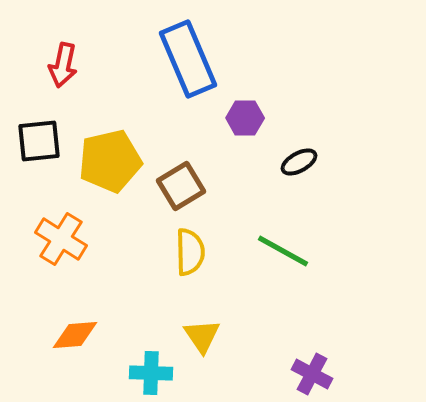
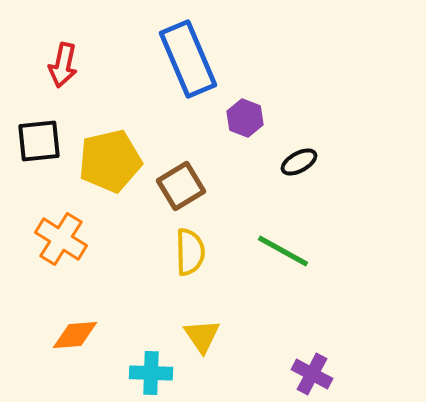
purple hexagon: rotated 21 degrees clockwise
